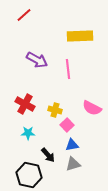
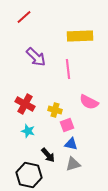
red line: moved 2 px down
purple arrow: moved 1 px left, 3 px up; rotated 15 degrees clockwise
pink semicircle: moved 3 px left, 6 px up
pink square: rotated 24 degrees clockwise
cyan star: moved 2 px up; rotated 16 degrees clockwise
blue triangle: moved 1 px left, 1 px up; rotated 24 degrees clockwise
